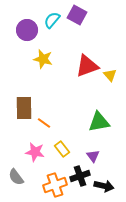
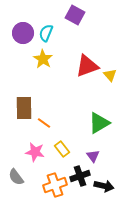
purple square: moved 2 px left
cyan semicircle: moved 6 px left, 13 px down; rotated 18 degrees counterclockwise
purple circle: moved 4 px left, 3 px down
yellow star: rotated 18 degrees clockwise
green triangle: moved 1 px down; rotated 20 degrees counterclockwise
